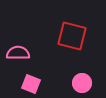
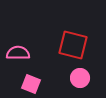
red square: moved 1 px right, 9 px down
pink circle: moved 2 px left, 5 px up
